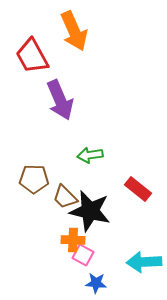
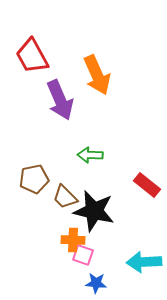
orange arrow: moved 23 px right, 44 px down
green arrow: rotated 10 degrees clockwise
brown pentagon: rotated 12 degrees counterclockwise
red rectangle: moved 9 px right, 4 px up
black star: moved 4 px right
pink square: rotated 10 degrees counterclockwise
